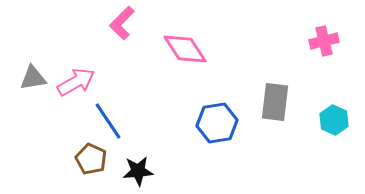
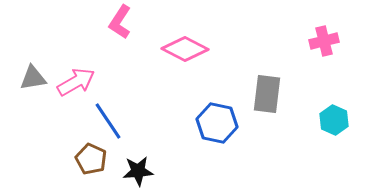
pink L-shape: moved 2 px left, 1 px up; rotated 12 degrees counterclockwise
pink diamond: rotated 30 degrees counterclockwise
gray rectangle: moved 8 px left, 8 px up
blue hexagon: rotated 21 degrees clockwise
